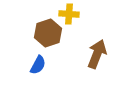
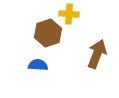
blue semicircle: rotated 114 degrees counterclockwise
